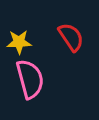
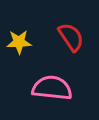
pink semicircle: moved 22 px right, 9 px down; rotated 69 degrees counterclockwise
